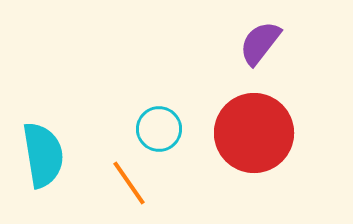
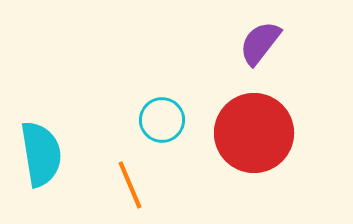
cyan circle: moved 3 px right, 9 px up
cyan semicircle: moved 2 px left, 1 px up
orange line: moved 1 px right, 2 px down; rotated 12 degrees clockwise
